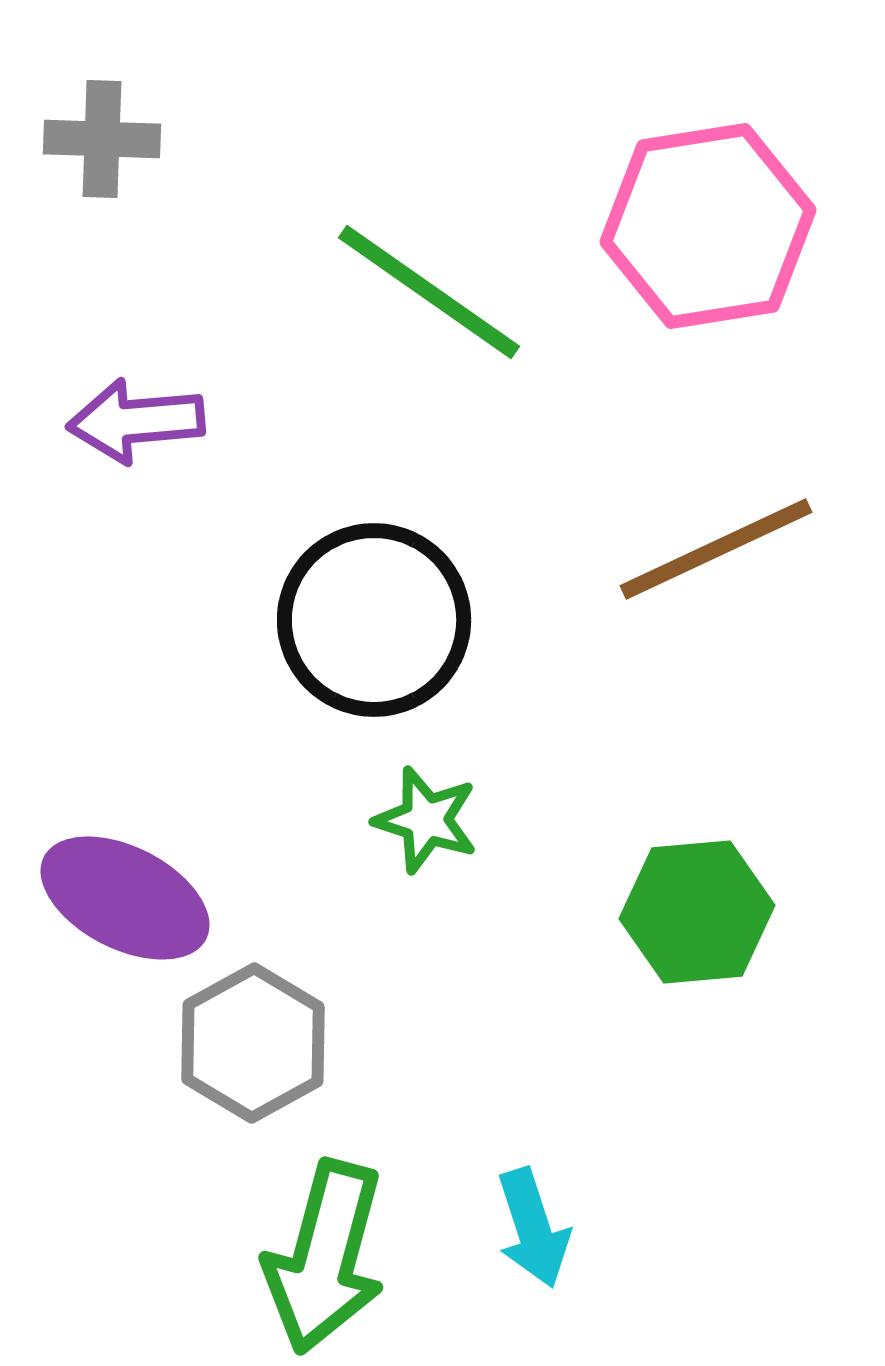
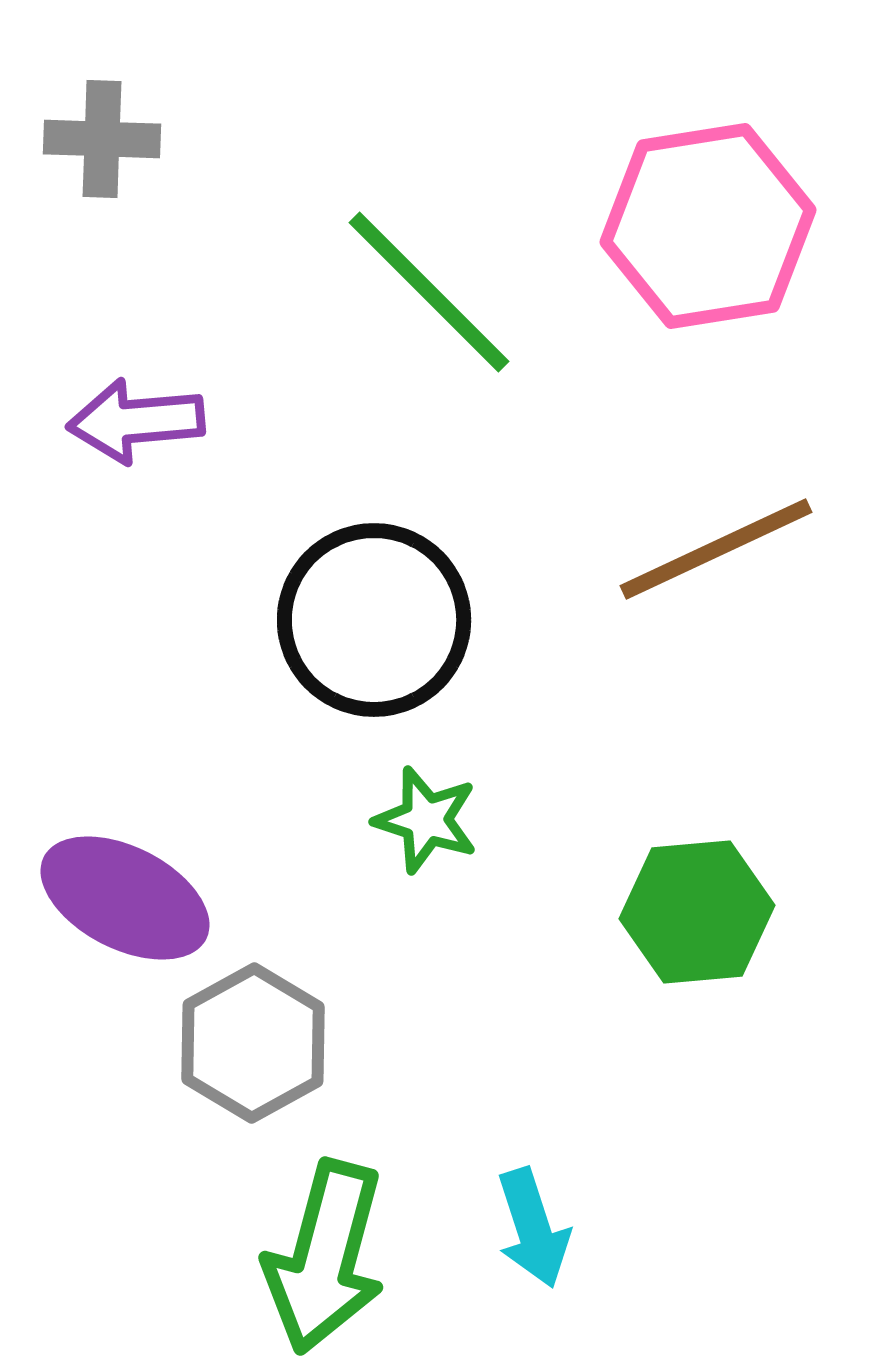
green line: rotated 10 degrees clockwise
